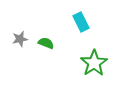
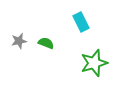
gray star: moved 1 px left, 2 px down
green star: rotated 16 degrees clockwise
